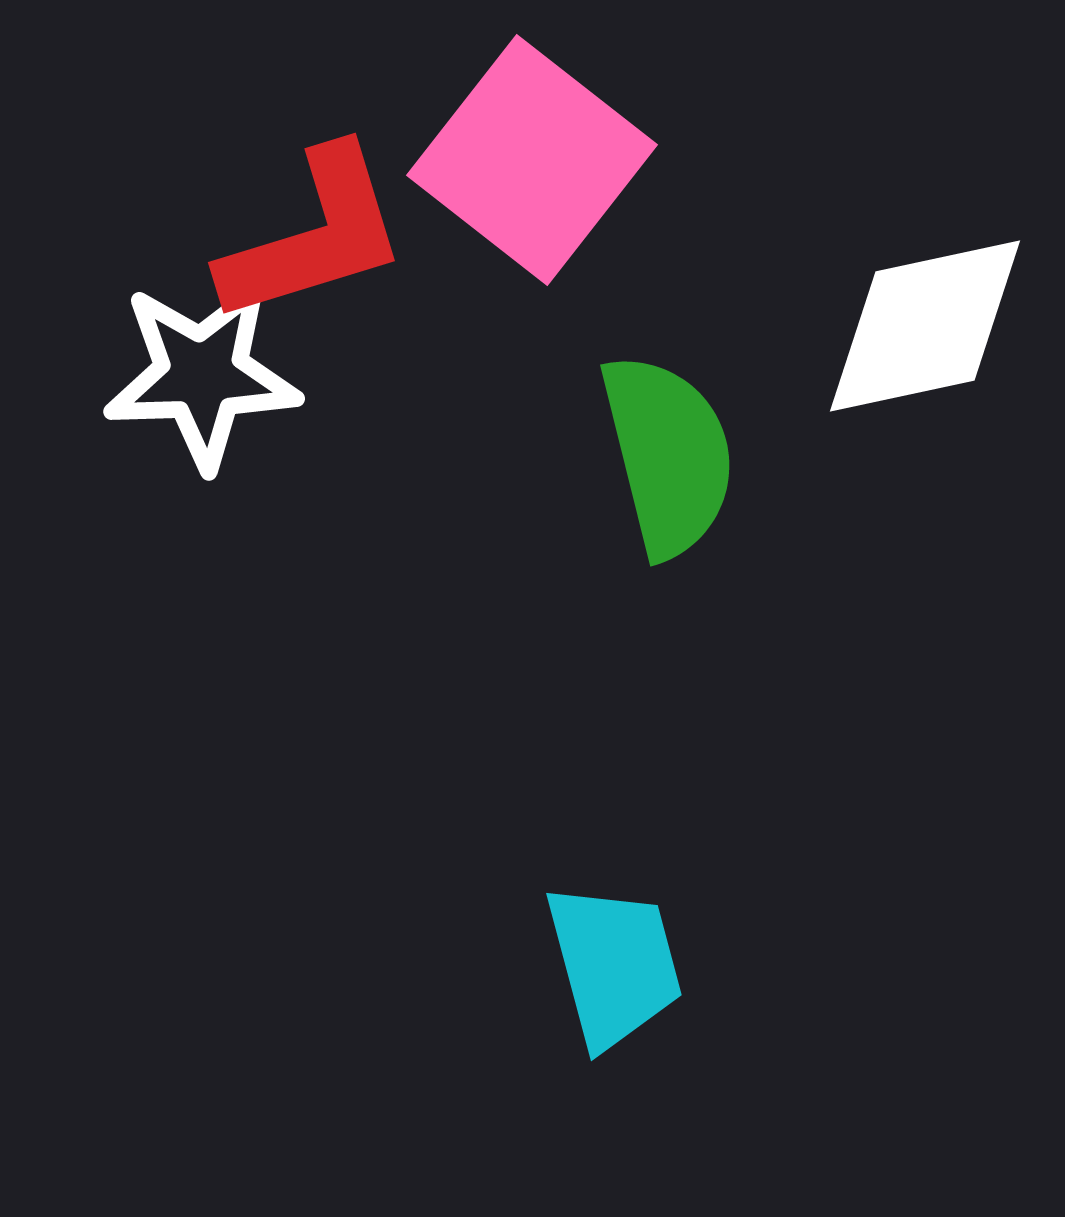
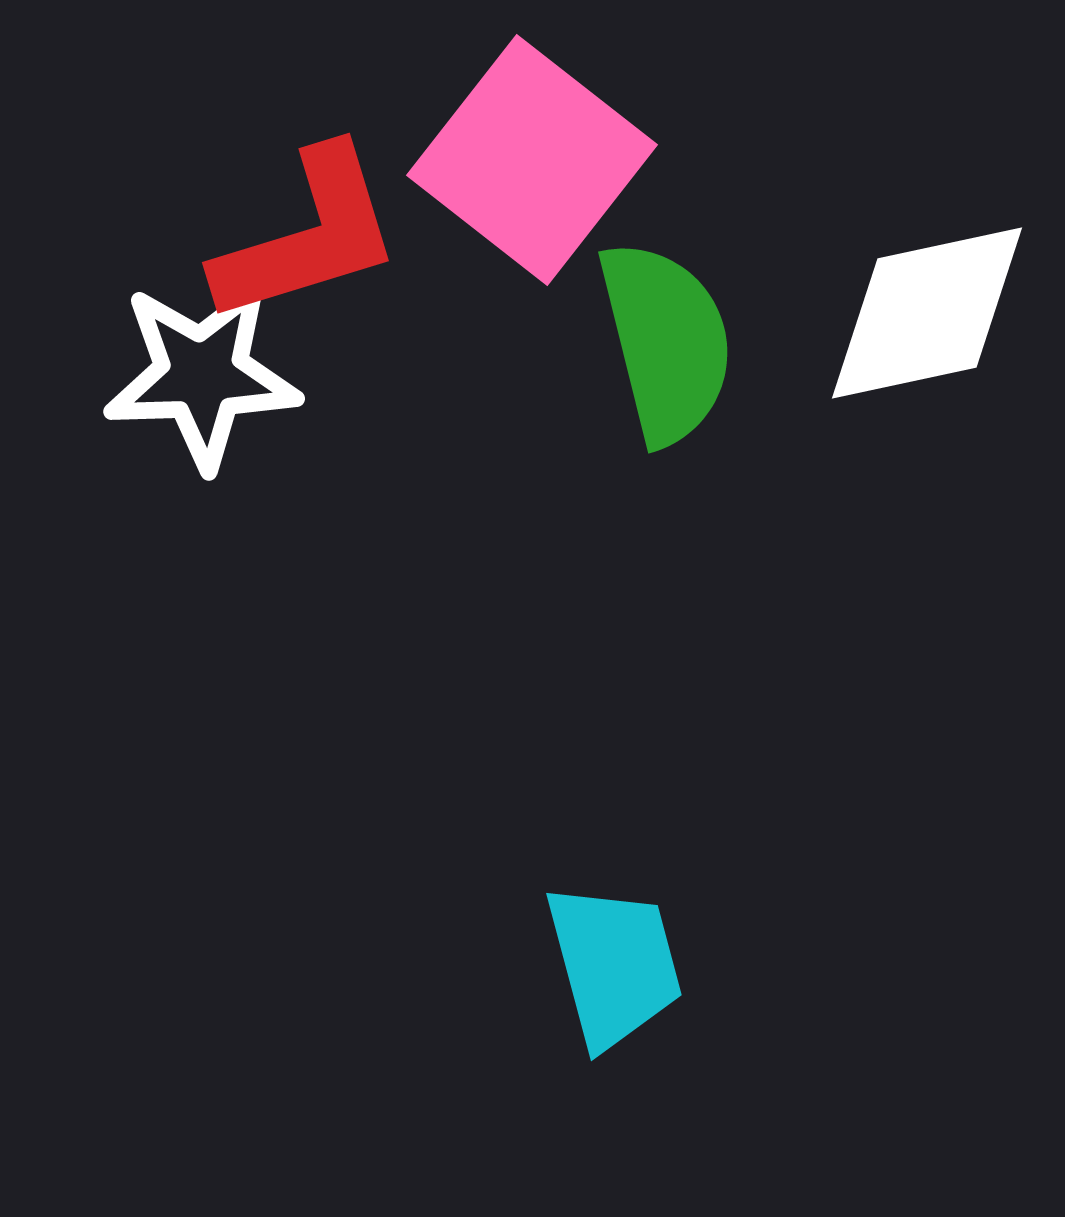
red L-shape: moved 6 px left
white diamond: moved 2 px right, 13 px up
green semicircle: moved 2 px left, 113 px up
